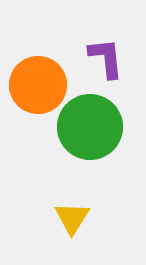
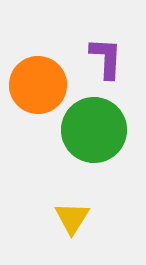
purple L-shape: rotated 9 degrees clockwise
green circle: moved 4 px right, 3 px down
